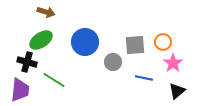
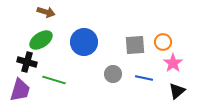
blue circle: moved 1 px left
gray circle: moved 12 px down
green line: rotated 15 degrees counterclockwise
purple trapezoid: rotated 10 degrees clockwise
